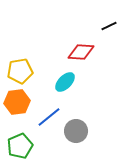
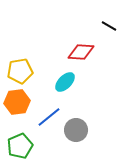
black line: rotated 56 degrees clockwise
gray circle: moved 1 px up
